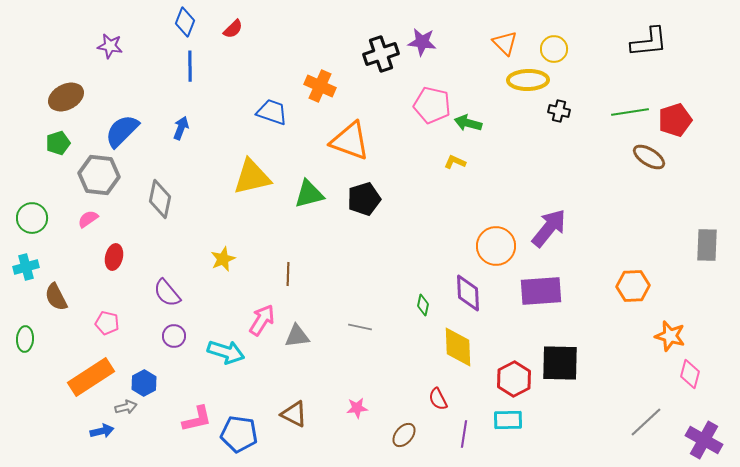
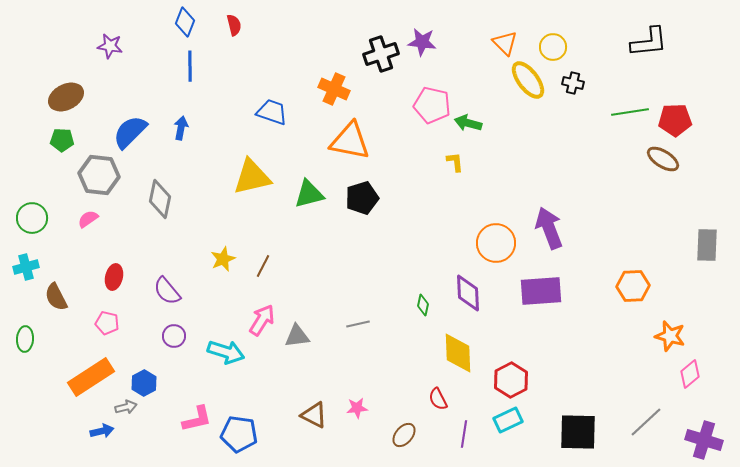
red semicircle at (233, 29): moved 1 px right, 4 px up; rotated 60 degrees counterclockwise
yellow circle at (554, 49): moved 1 px left, 2 px up
yellow ellipse at (528, 80): rotated 54 degrees clockwise
orange cross at (320, 86): moved 14 px right, 3 px down
black cross at (559, 111): moved 14 px right, 28 px up
red pentagon at (675, 120): rotated 16 degrees clockwise
blue arrow at (181, 128): rotated 10 degrees counterclockwise
blue semicircle at (122, 131): moved 8 px right, 1 px down
orange triangle at (350, 141): rotated 9 degrees counterclockwise
green pentagon at (58, 143): moved 4 px right, 3 px up; rotated 20 degrees clockwise
brown ellipse at (649, 157): moved 14 px right, 2 px down
yellow L-shape at (455, 162): rotated 60 degrees clockwise
black pentagon at (364, 199): moved 2 px left, 1 px up
purple arrow at (549, 228): rotated 60 degrees counterclockwise
orange circle at (496, 246): moved 3 px up
red ellipse at (114, 257): moved 20 px down
brown line at (288, 274): moved 25 px left, 8 px up; rotated 25 degrees clockwise
purple semicircle at (167, 293): moved 2 px up
gray line at (360, 327): moved 2 px left, 3 px up; rotated 25 degrees counterclockwise
yellow diamond at (458, 347): moved 6 px down
black square at (560, 363): moved 18 px right, 69 px down
pink diamond at (690, 374): rotated 36 degrees clockwise
red hexagon at (514, 379): moved 3 px left, 1 px down
brown triangle at (294, 414): moved 20 px right, 1 px down
cyan rectangle at (508, 420): rotated 24 degrees counterclockwise
purple cross at (704, 440): rotated 12 degrees counterclockwise
